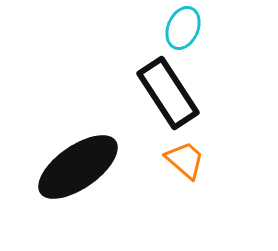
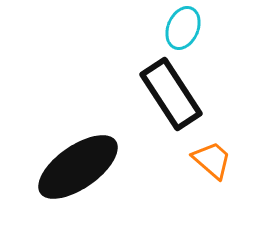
black rectangle: moved 3 px right, 1 px down
orange trapezoid: moved 27 px right
